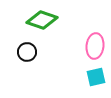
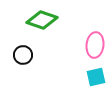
pink ellipse: moved 1 px up
black circle: moved 4 px left, 3 px down
